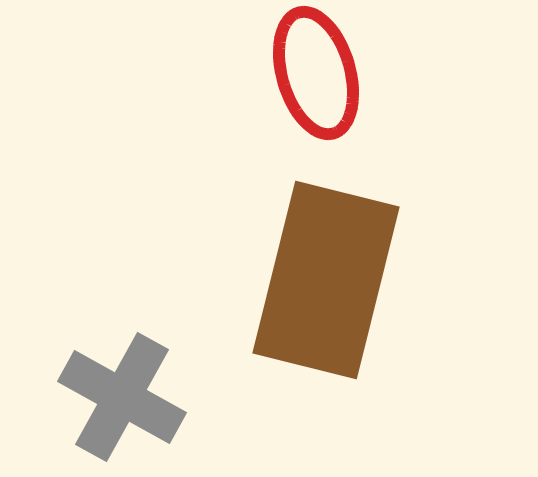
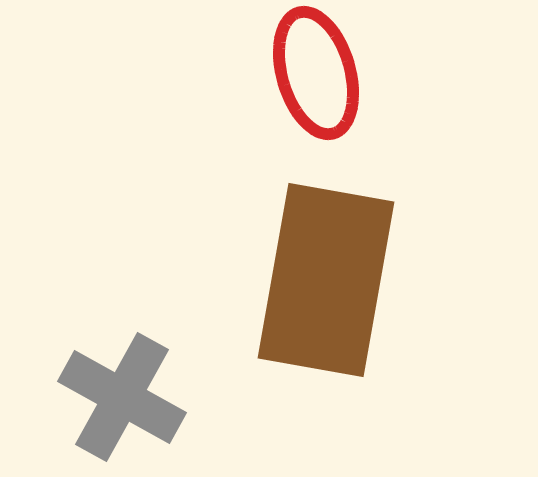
brown rectangle: rotated 4 degrees counterclockwise
